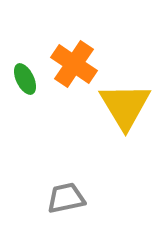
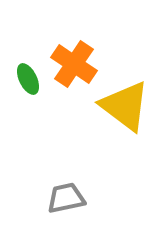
green ellipse: moved 3 px right
yellow triangle: rotated 22 degrees counterclockwise
